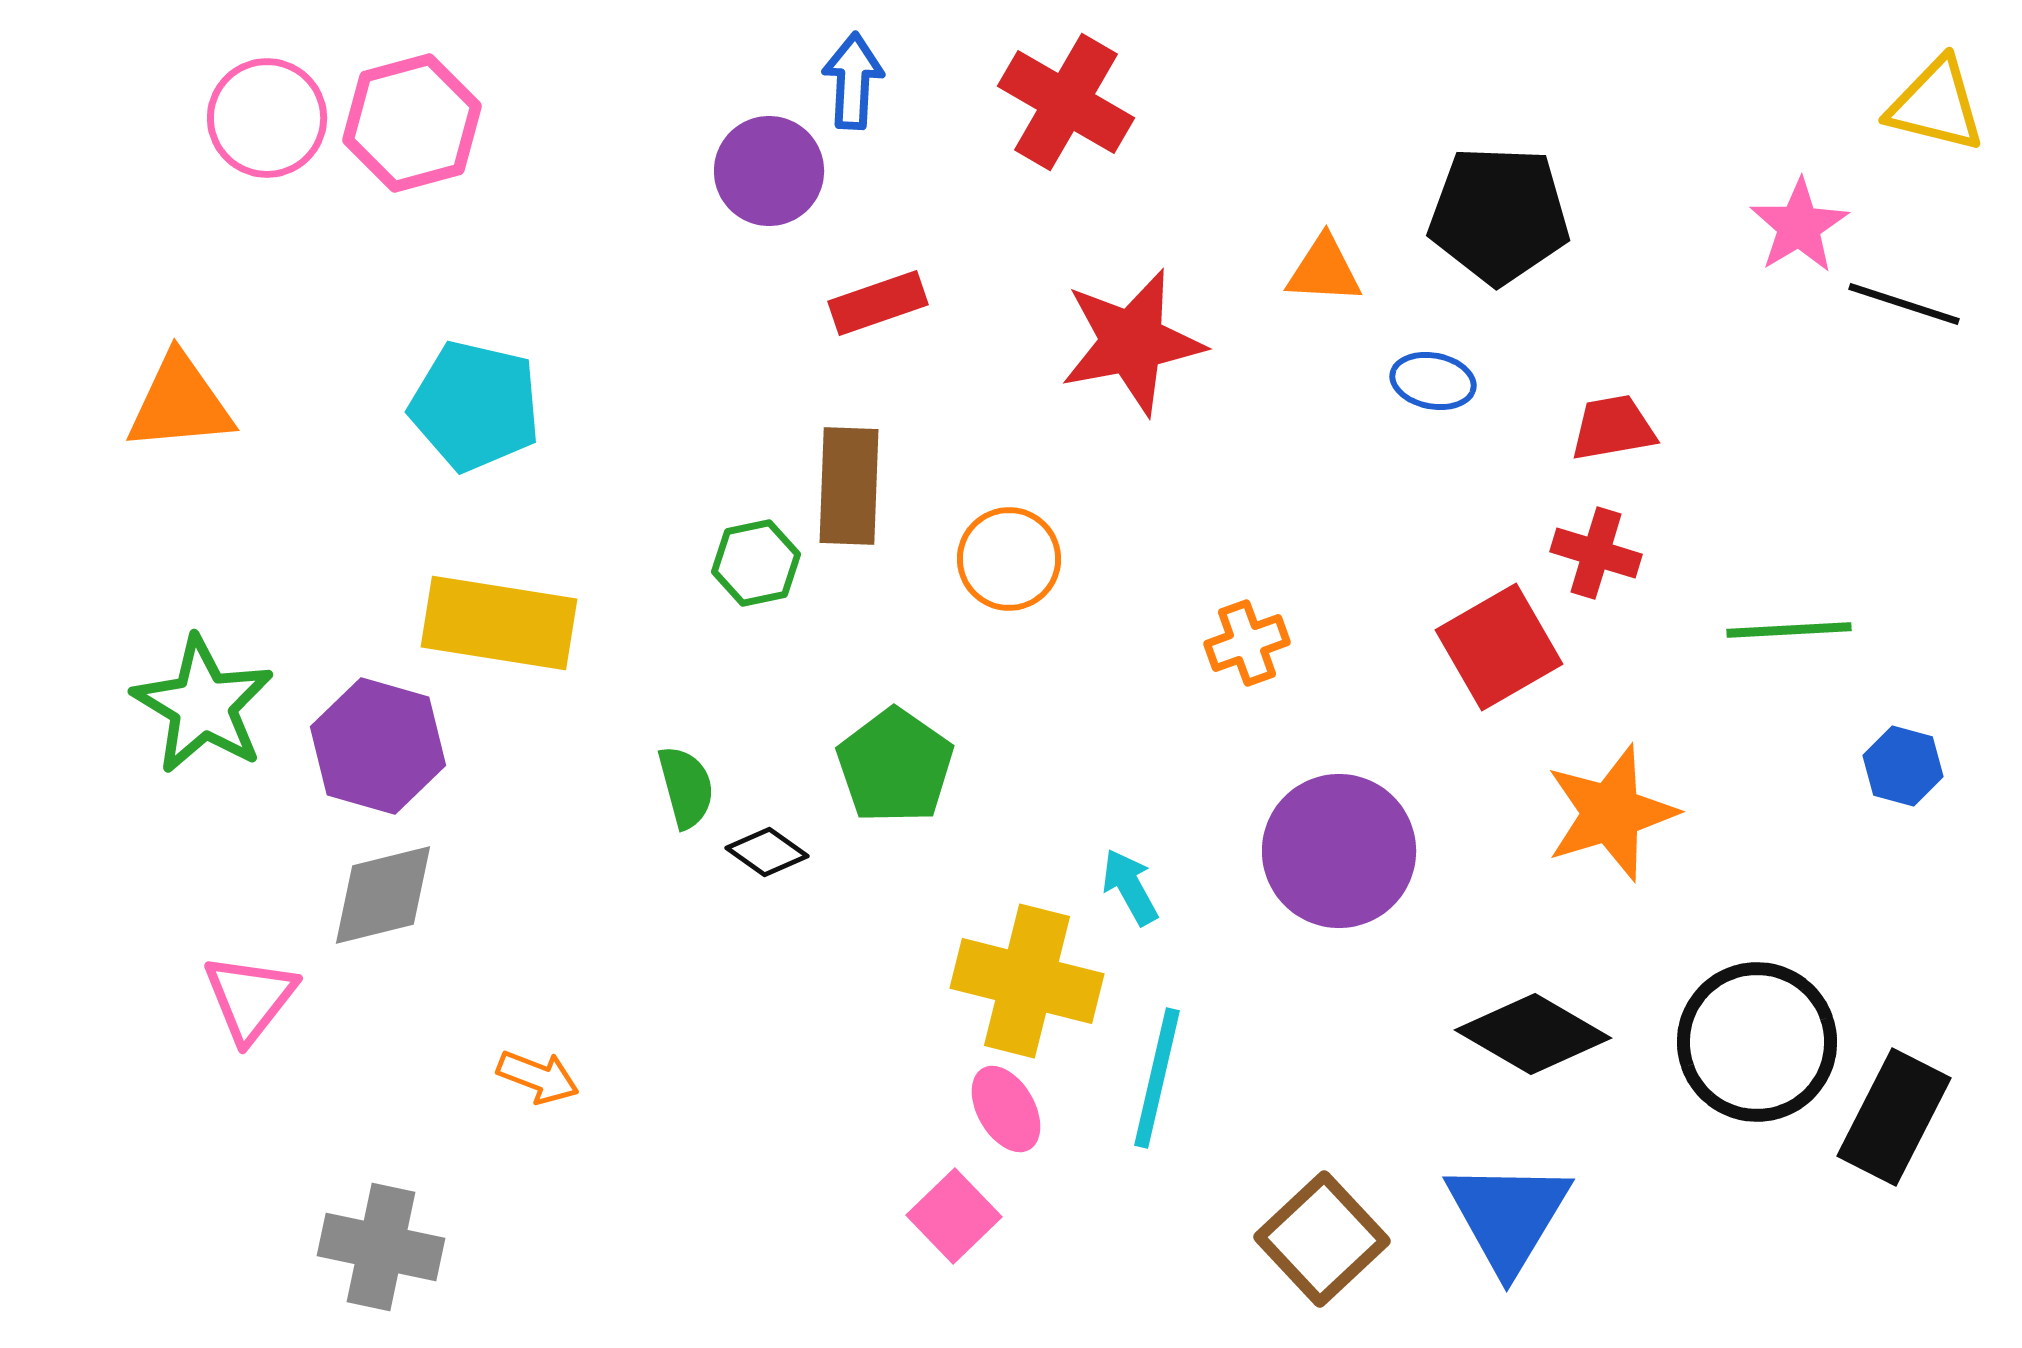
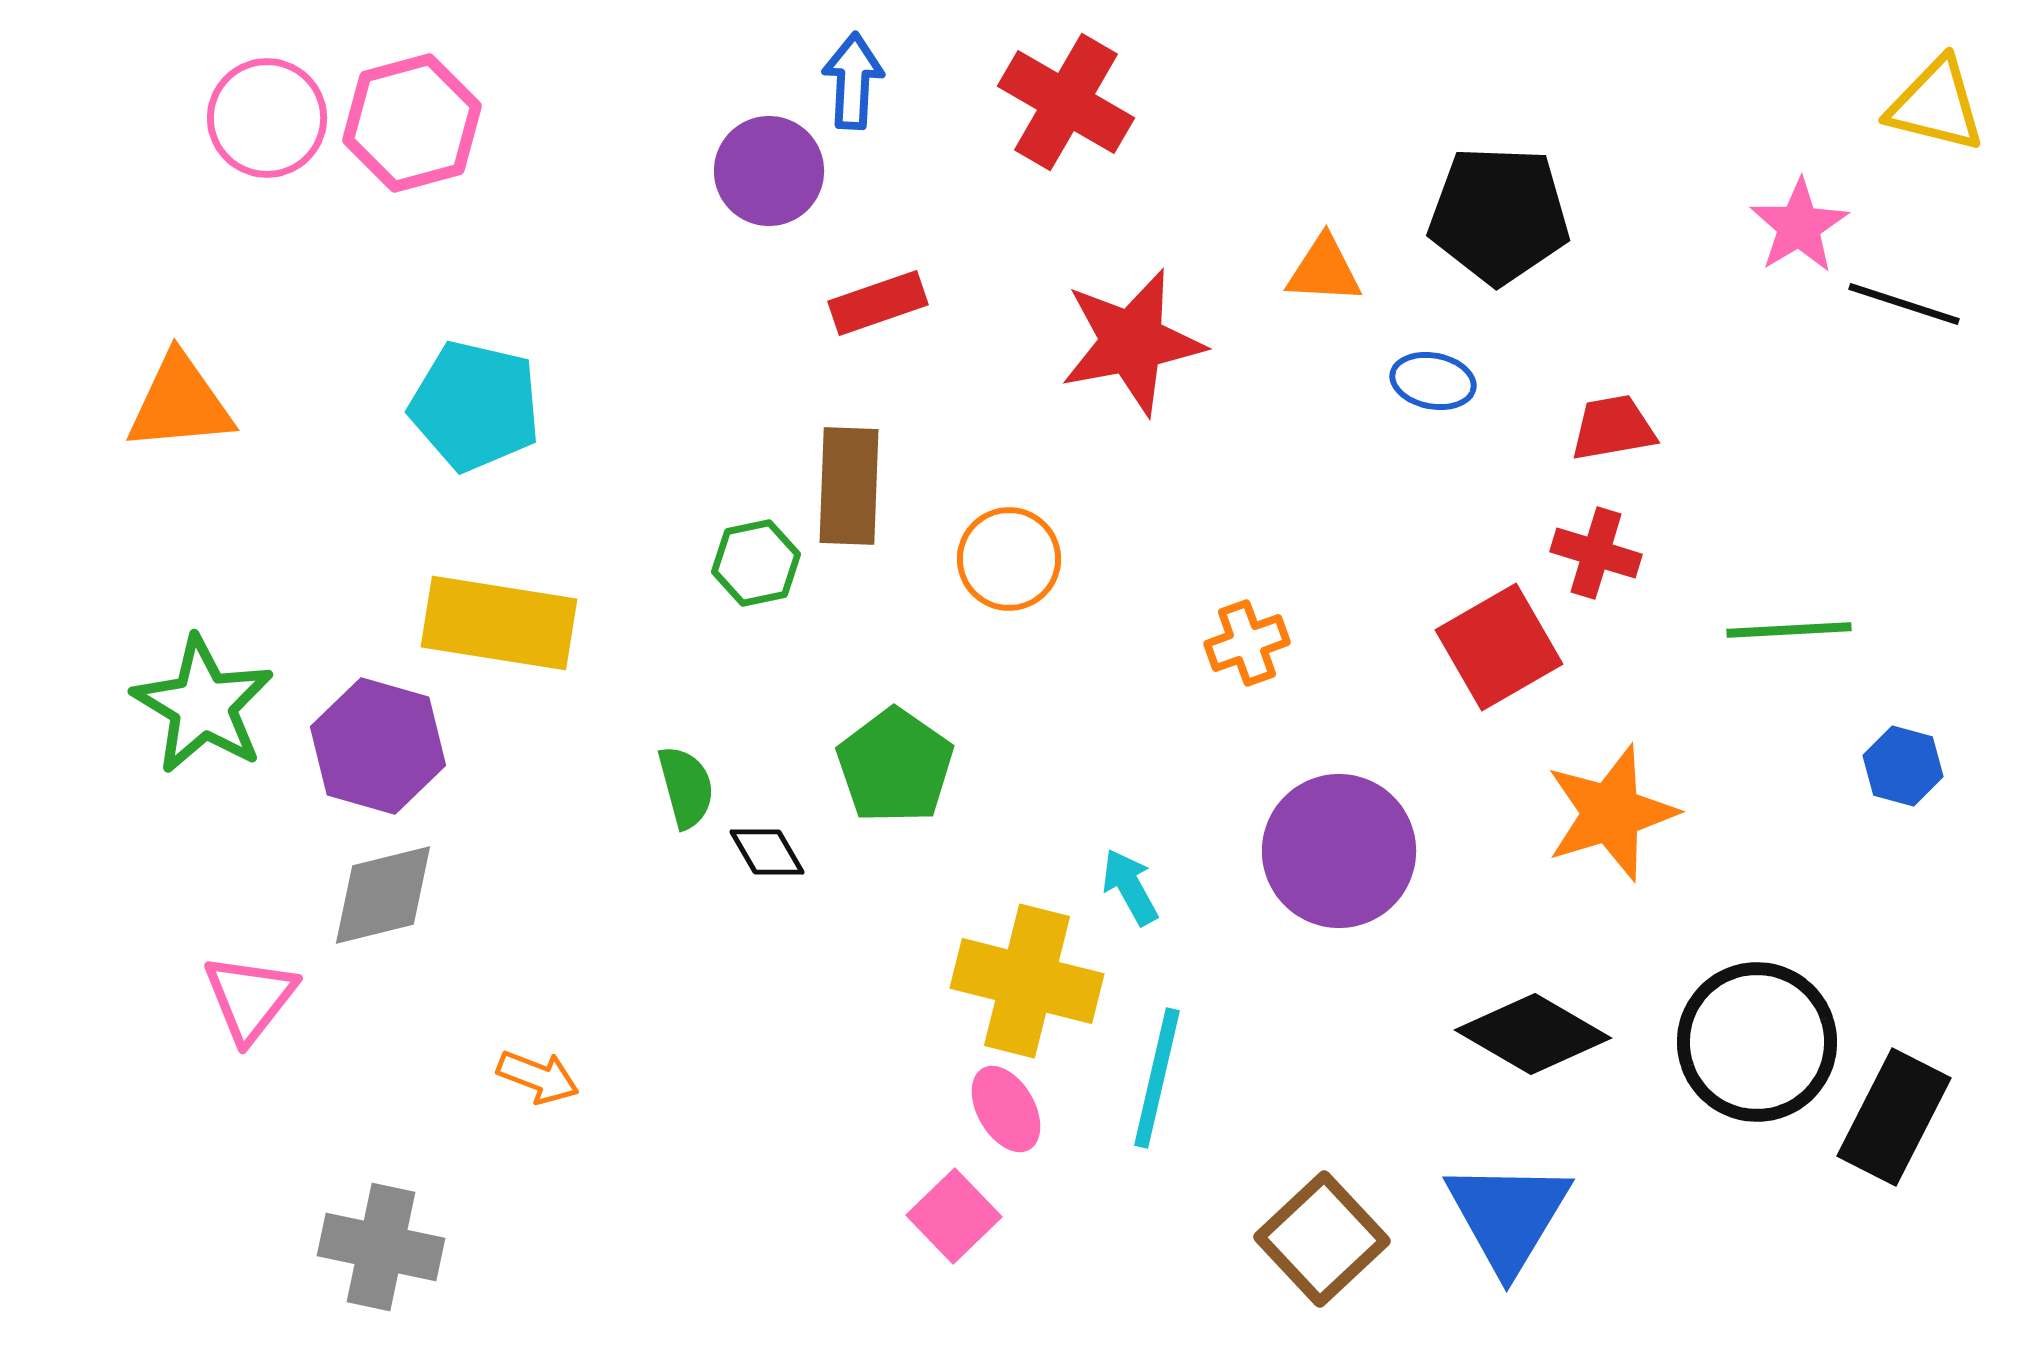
black diamond at (767, 852): rotated 24 degrees clockwise
